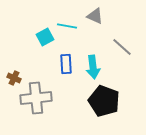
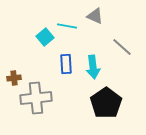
cyan square: rotated 12 degrees counterclockwise
brown cross: rotated 32 degrees counterclockwise
black pentagon: moved 2 px right, 2 px down; rotated 16 degrees clockwise
